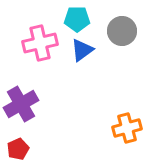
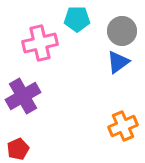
blue triangle: moved 36 px right, 12 px down
purple cross: moved 2 px right, 8 px up
orange cross: moved 4 px left, 2 px up; rotated 8 degrees counterclockwise
